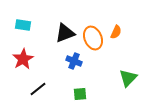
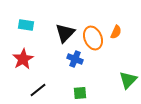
cyan rectangle: moved 3 px right
black triangle: rotated 25 degrees counterclockwise
blue cross: moved 1 px right, 2 px up
green triangle: moved 2 px down
black line: moved 1 px down
green square: moved 1 px up
